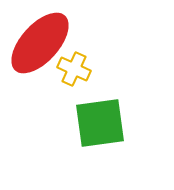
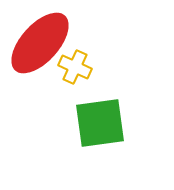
yellow cross: moved 1 px right, 2 px up
